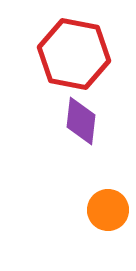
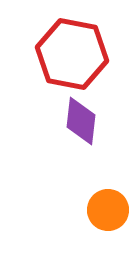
red hexagon: moved 2 px left
